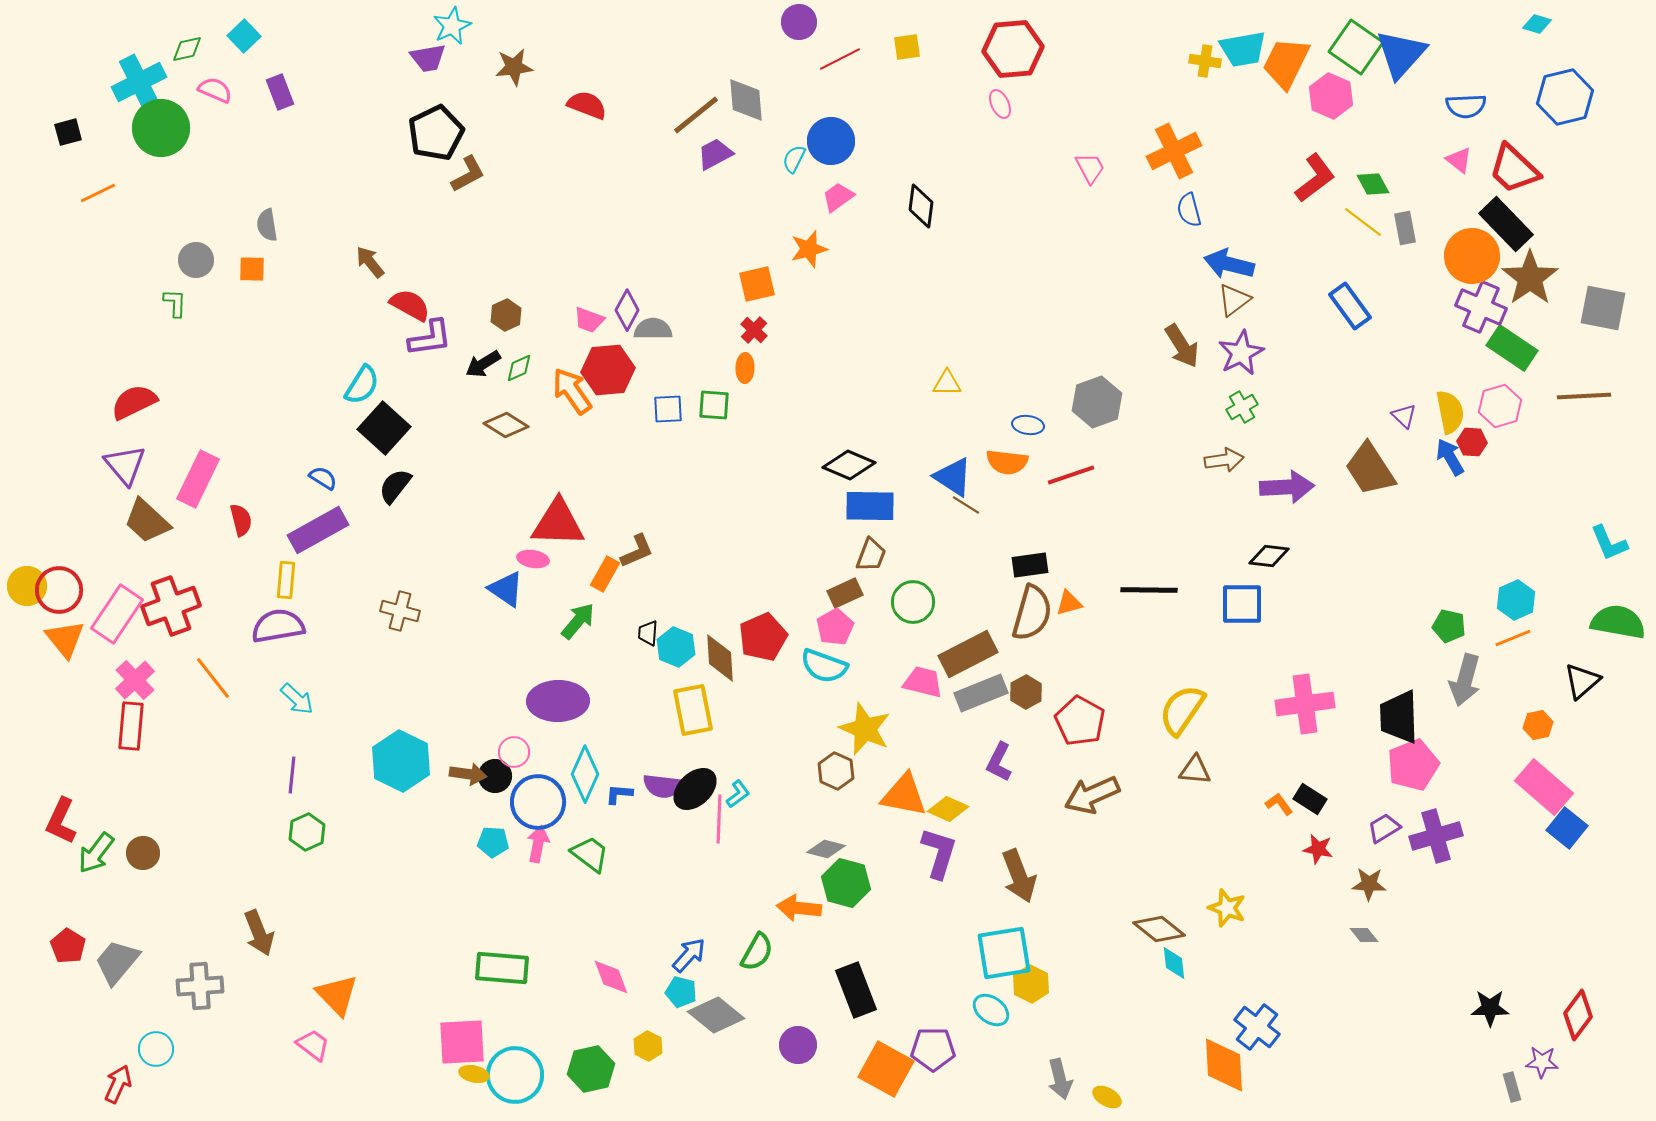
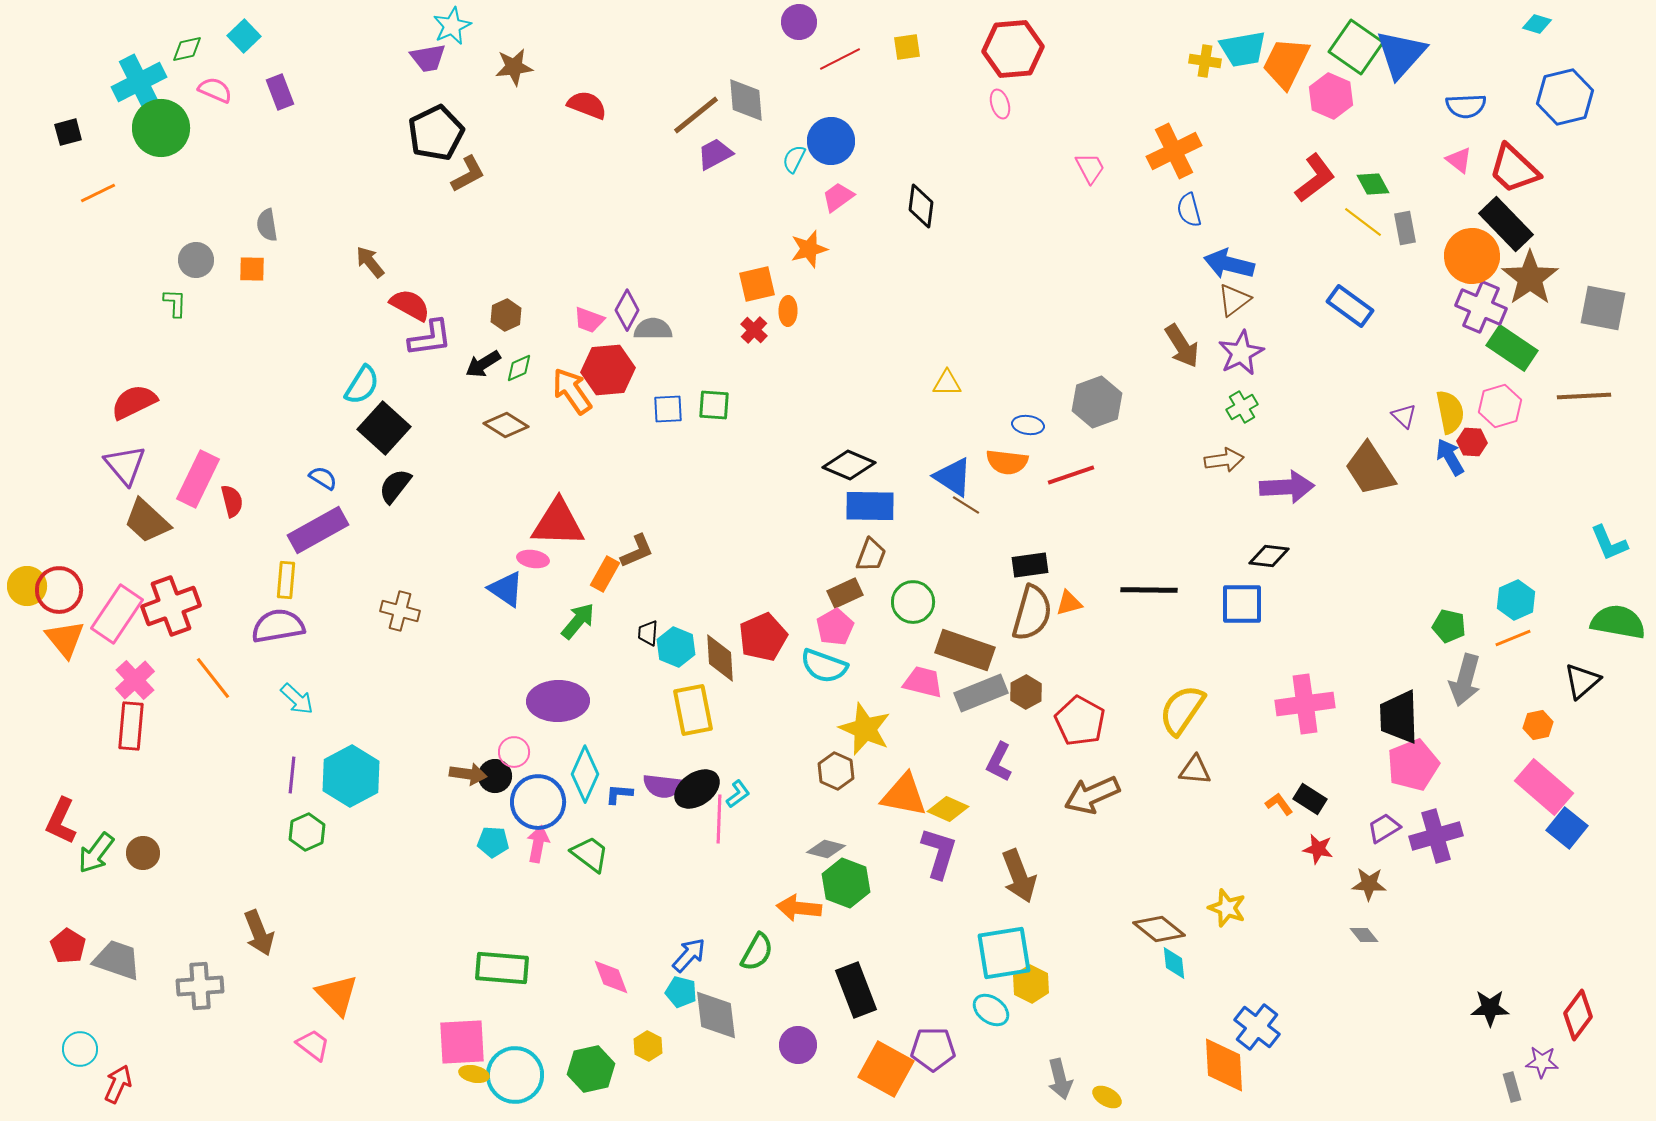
pink ellipse at (1000, 104): rotated 8 degrees clockwise
blue rectangle at (1350, 306): rotated 18 degrees counterclockwise
orange ellipse at (745, 368): moved 43 px right, 57 px up
red semicircle at (241, 520): moved 9 px left, 19 px up
brown rectangle at (968, 654): moved 3 px left, 4 px up; rotated 46 degrees clockwise
cyan hexagon at (401, 761): moved 50 px left, 15 px down; rotated 6 degrees clockwise
black ellipse at (695, 789): moved 2 px right; rotated 9 degrees clockwise
green hexagon at (846, 883): rotated 6 degrees clockwise
gray trapezoid at (117, 962): moved 2 px up; rotated 69 degrees clockwise
gray diamond at (716, 1015): rotated 44 degrees clockwise
cyan circle at (156, 1049): moved 76 px left
